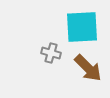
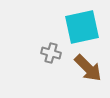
cyan square: rotated 9 degrees counterclockwise
